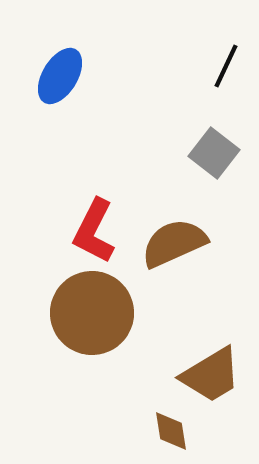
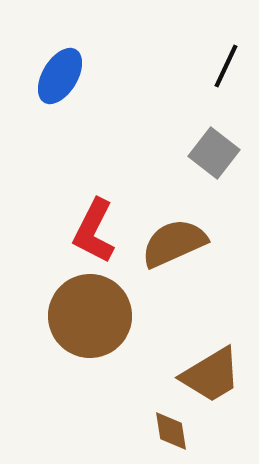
brown circle: moved 2 px left, 3 px down
